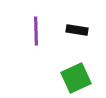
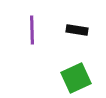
purple line: moved 4 px left, 1 px up
